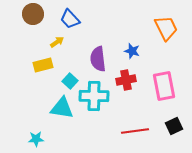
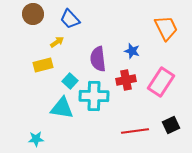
pink rectangle: moved 3 px left, 4 px up; rotated 44 degrees clockwise
black square: moved 3 px left, 1 px up
